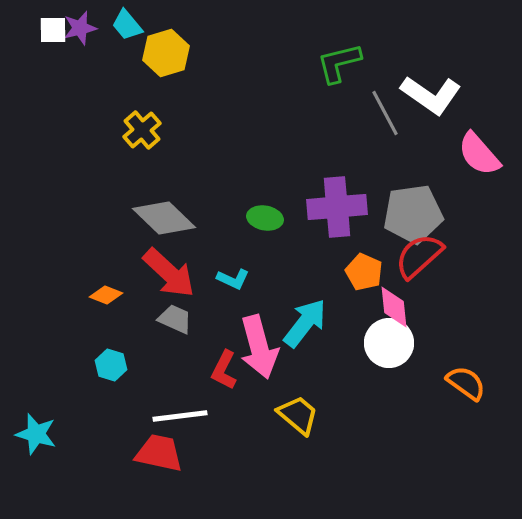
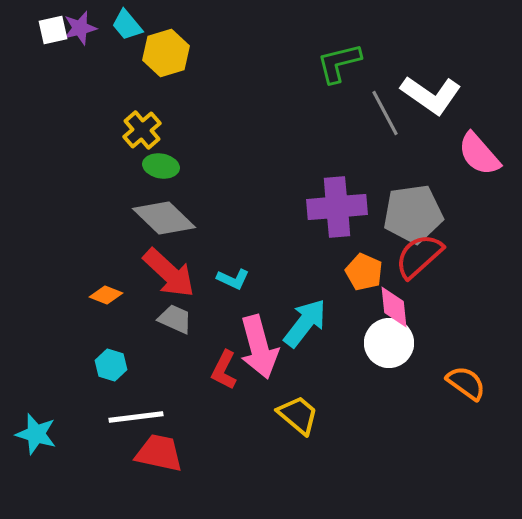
white square: rotated 12 degrees counterclockwise
green ellipse: moved 104 px left, 52 px up
white line: moved 44 px left, 1 px down
